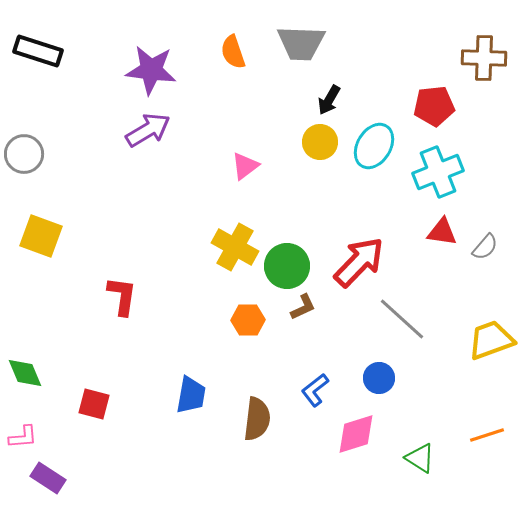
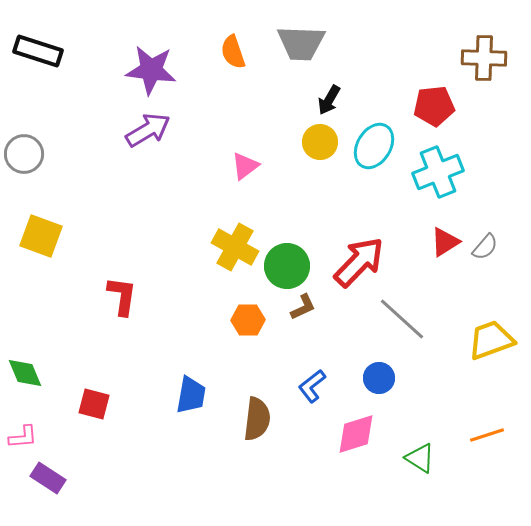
red triangle: moved 3 px right, 10 px down; rotated 40 degrees counterclockwise
blue L-shape: moved 3 px left, 4 px up
